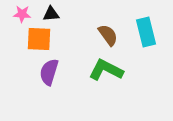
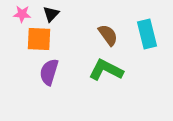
black triangle: rotated 42 degrees counterclockwise
cyan rectangle: moved 1 px right, 2 px down
